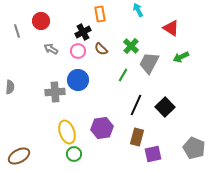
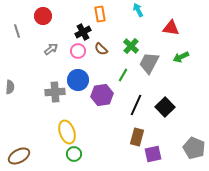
red circle: moved 2 px right, 5 px up
red triangle: rotated 24 degrees counterclockwise
gray arrow: rotated 112 degrees clockwise
purple hexagon: moved 33 px up
